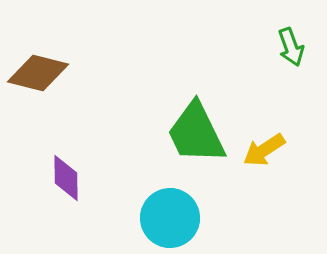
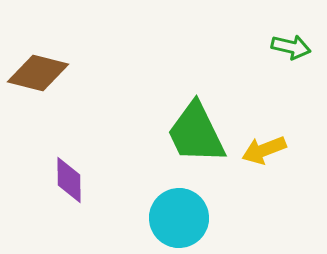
green arrow: rotated 57 degrees counterclockwise
yellow arrow: rotated 12 degrees clockwise
purple diamond: moved 3 px right, 2 px down
cyan circle: moved 9 px right
